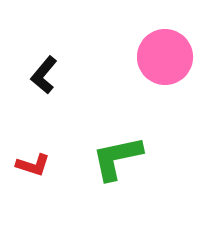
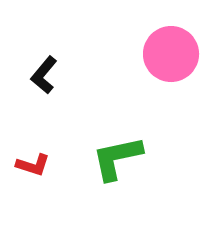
pink circle: moved 6 px right, 3 px up
